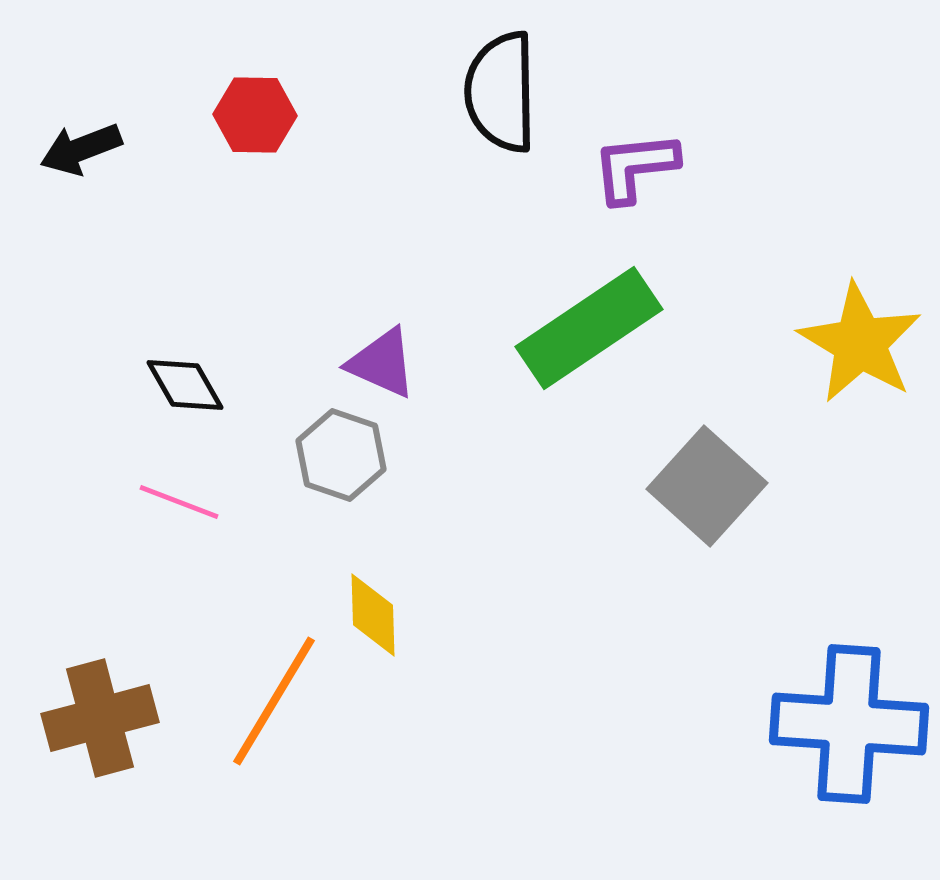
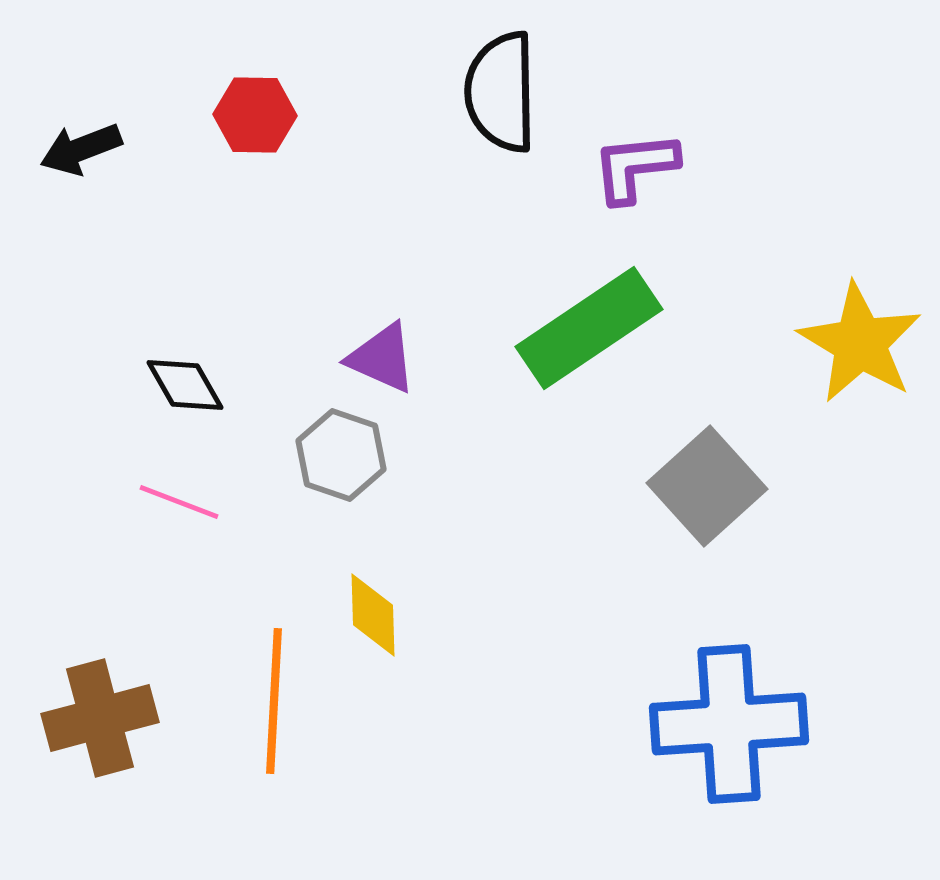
purple triangle: moved 5 px up
gray square: rotated 6 degrees clockwise
orange line: rotated 28 degrees counterclockwise
blue cross: moved 120 px left; rotated 8 degrees counterclockwise
